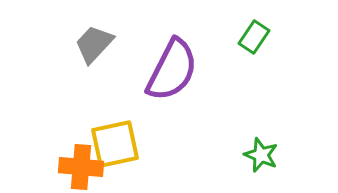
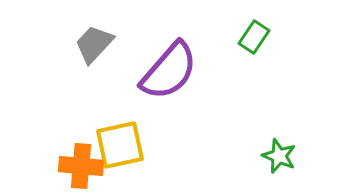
purple semicircle: moved 3 px left, 1 px down; rotated 14 degrees clockwise
yellow square: moved 5 px right, 1 px down
green star: moved 18 px right, 1 px down
orange cross: moved 1 px up
